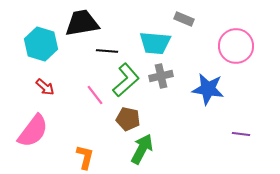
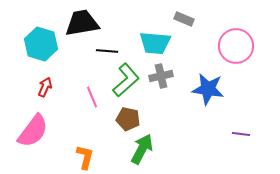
red arrow: rotated 108 degrees counterclockwise
pink line: moved 3 px left, 2 px down; rotated 15 degrees clockwise
